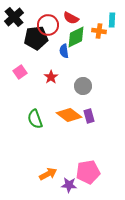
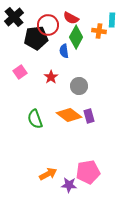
green diamond: rotated 35 degrees counterclockwise
gray circle: moved 4 px left
